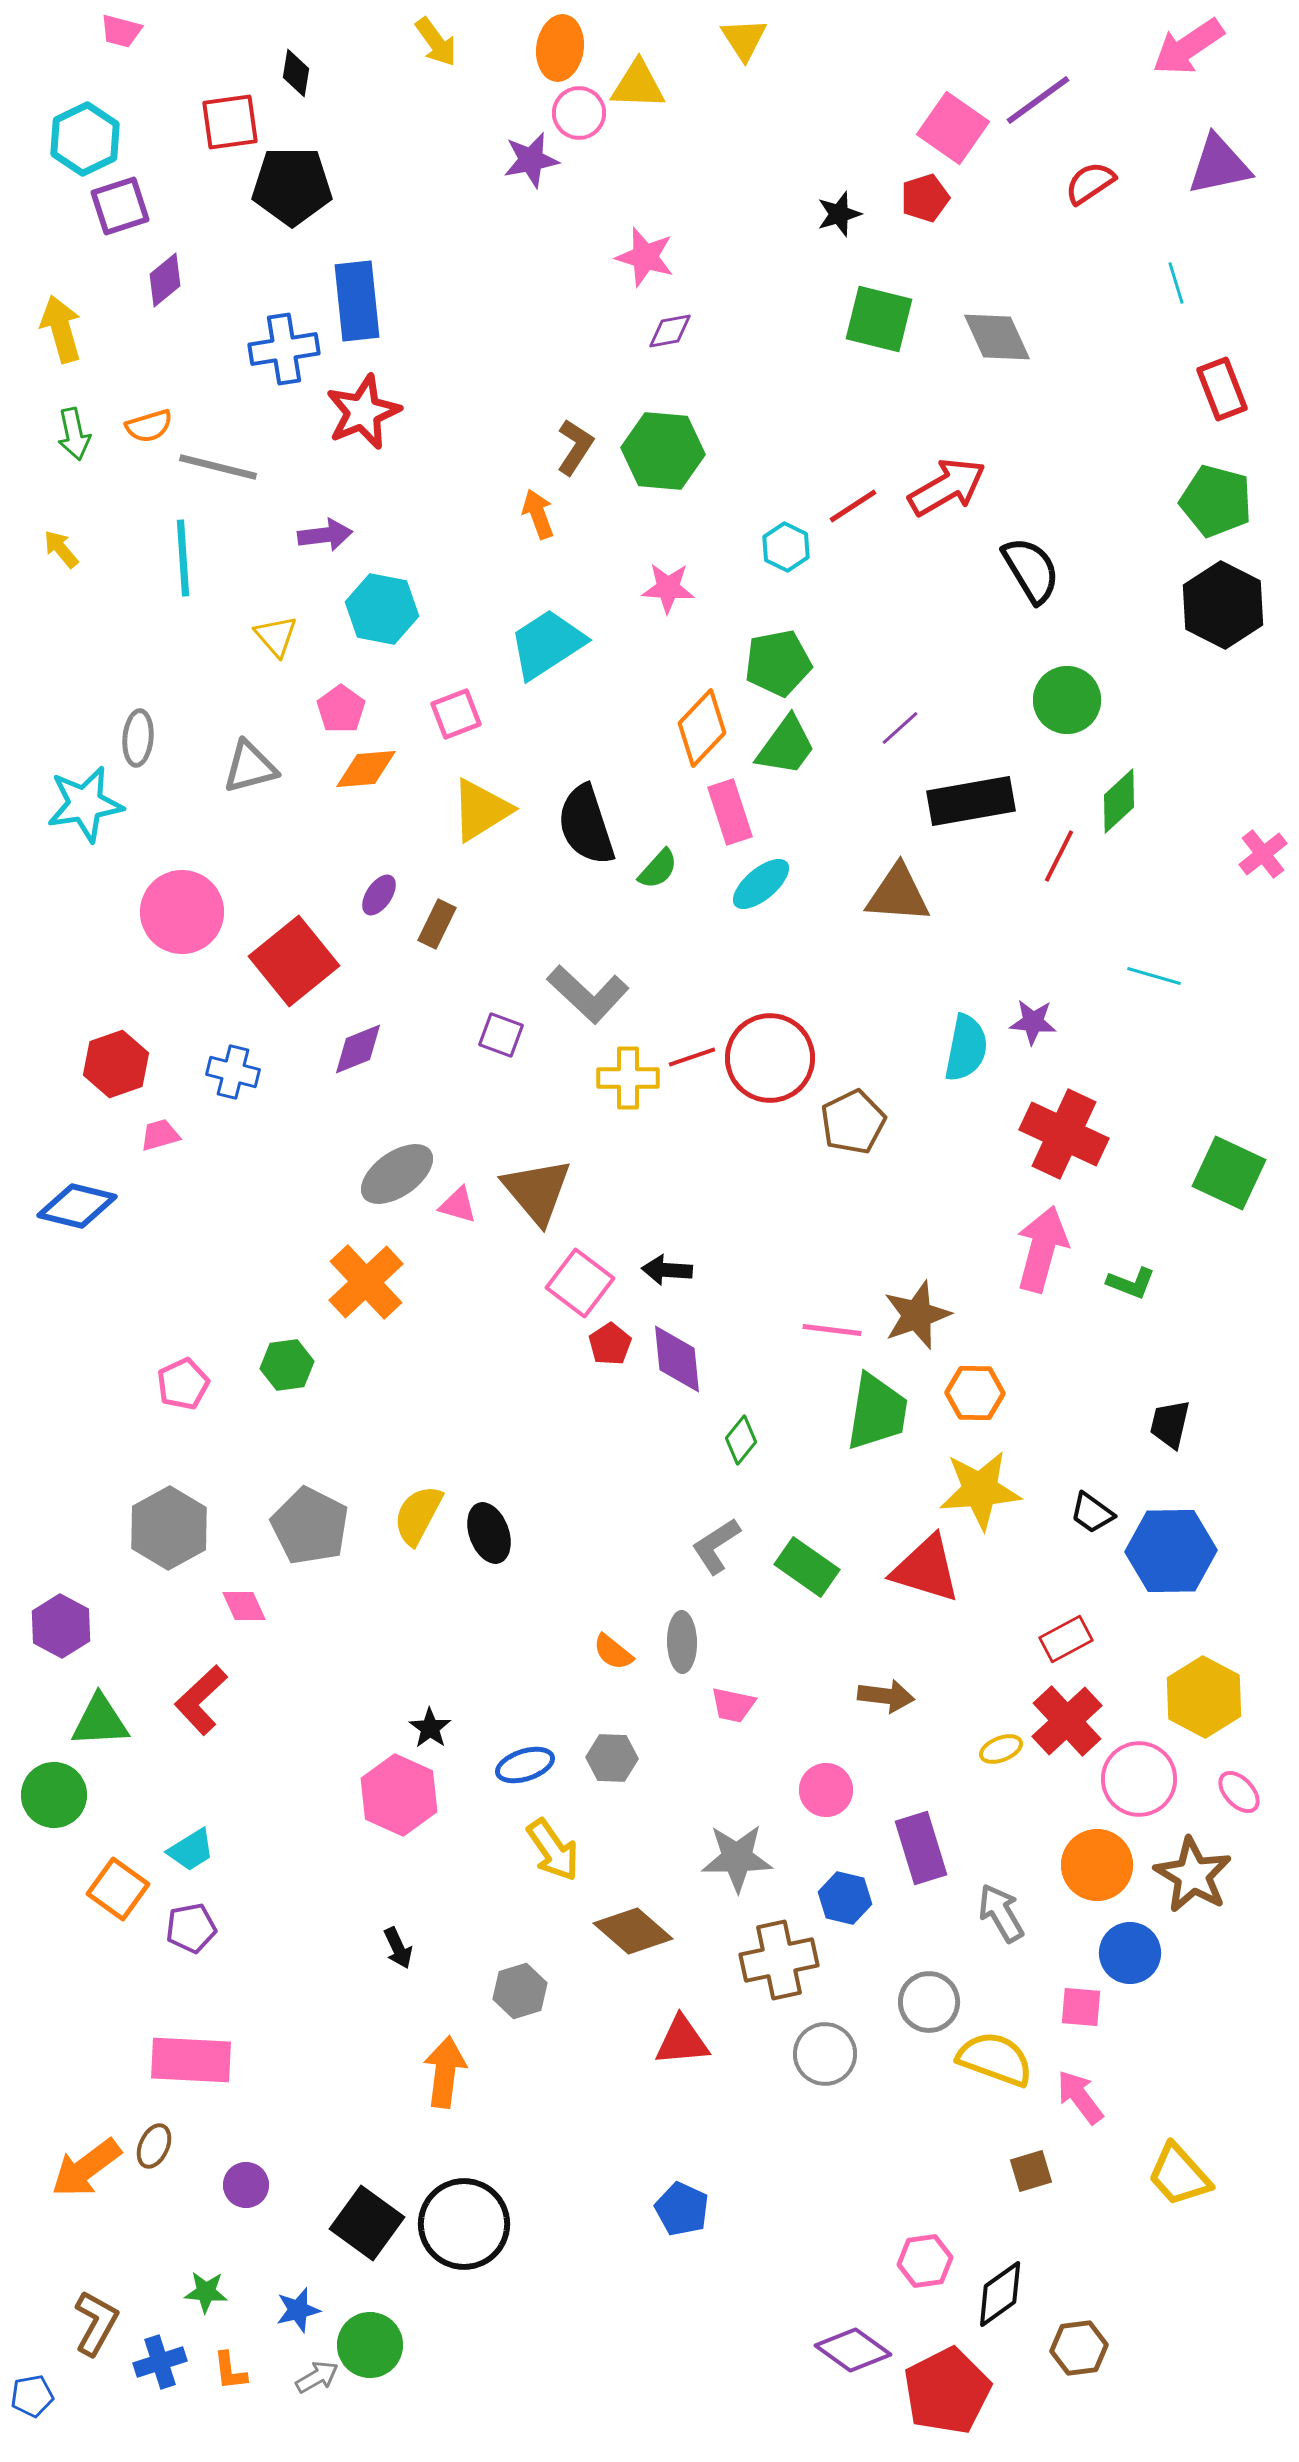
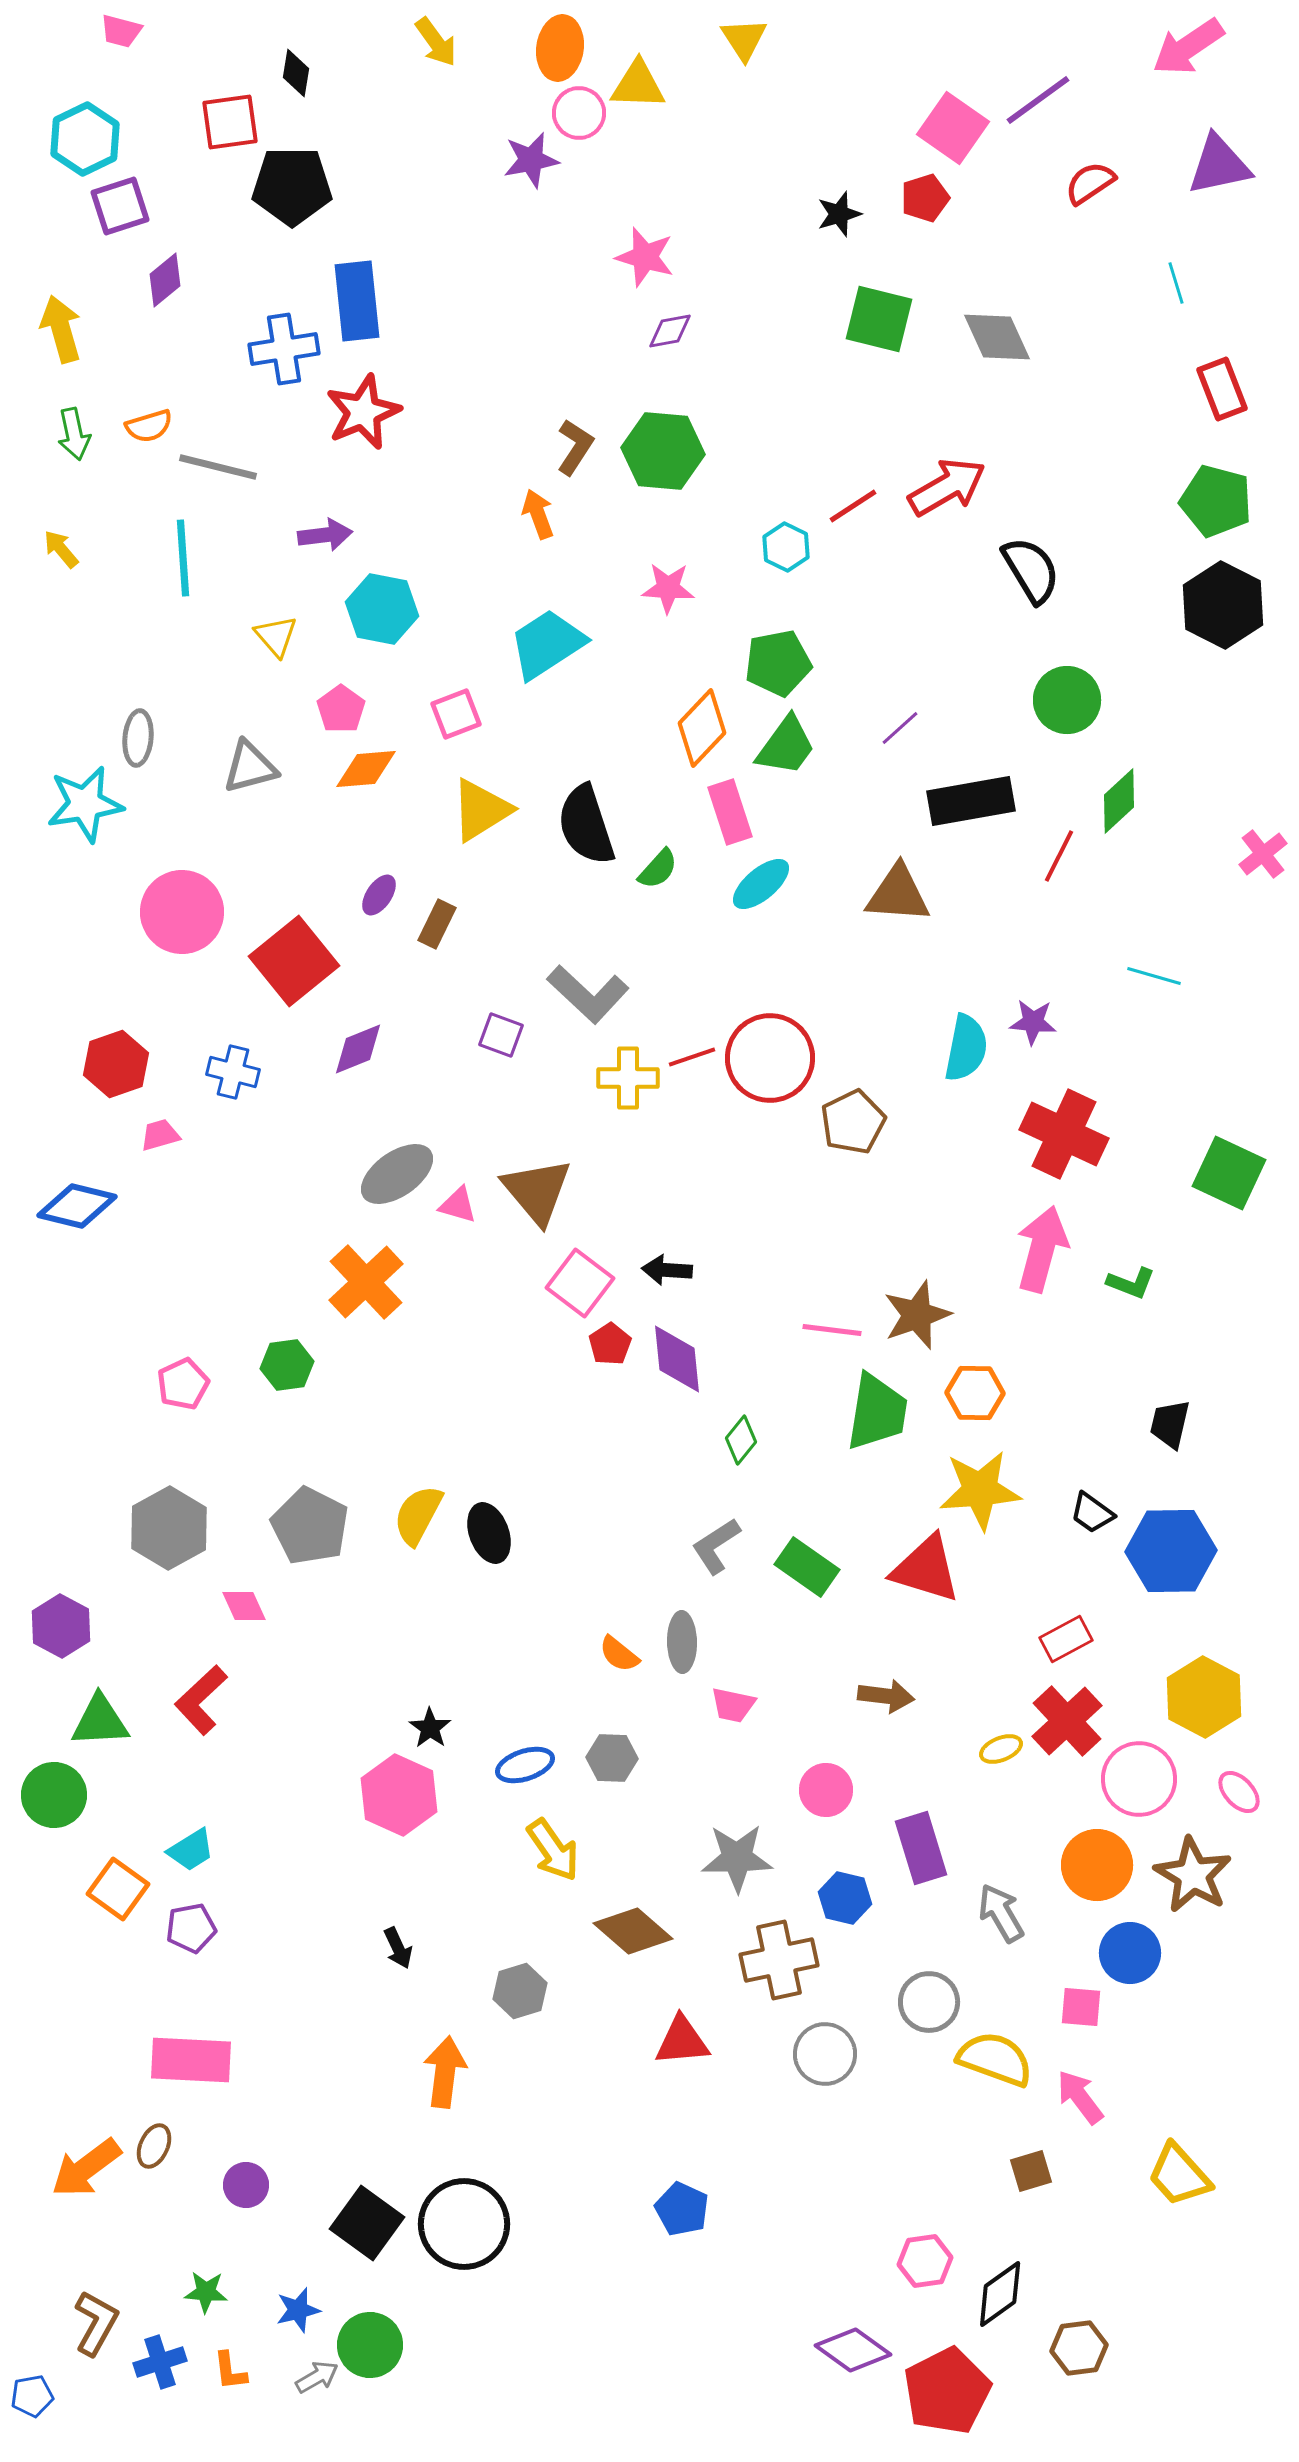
orange semicircle at (613, 1652): moved 6 px right, 2 px down
